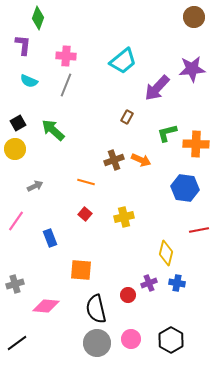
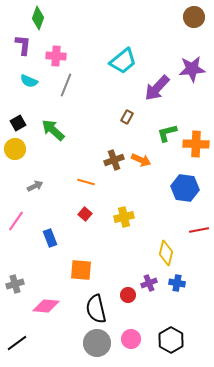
pink cross: moved 10 px left
